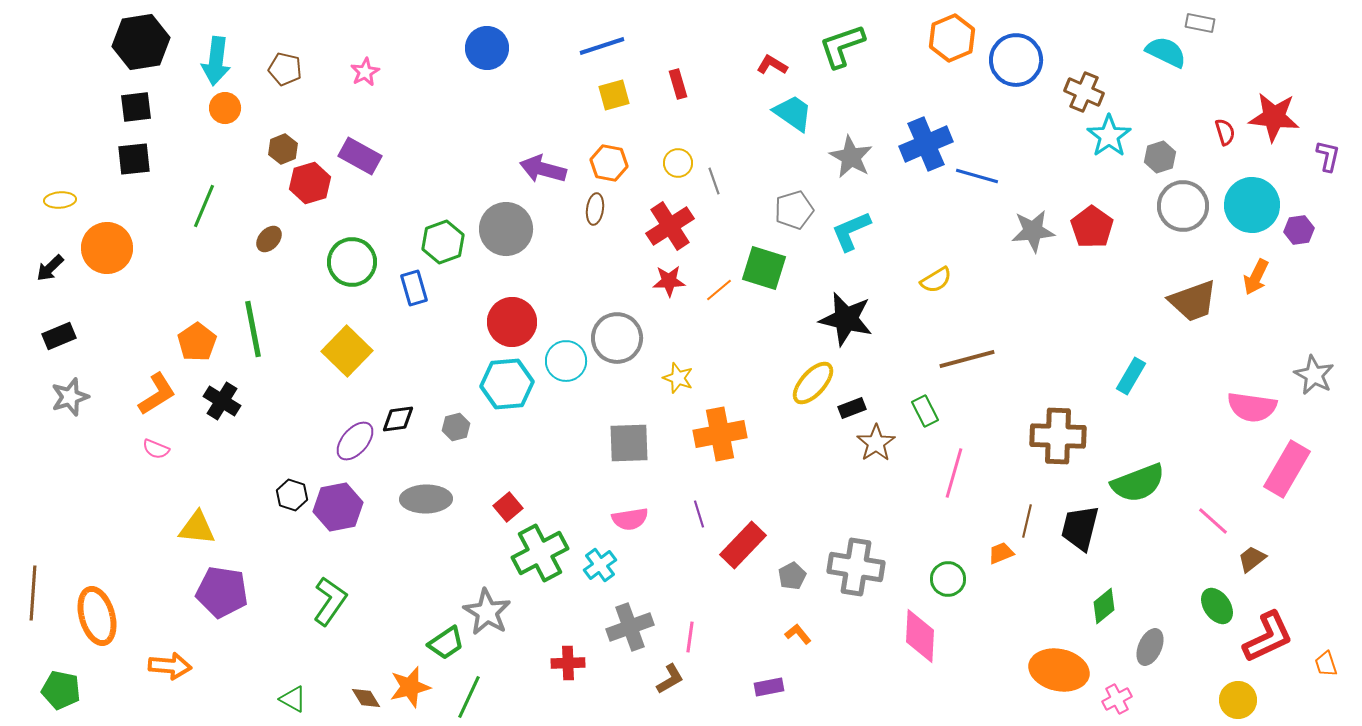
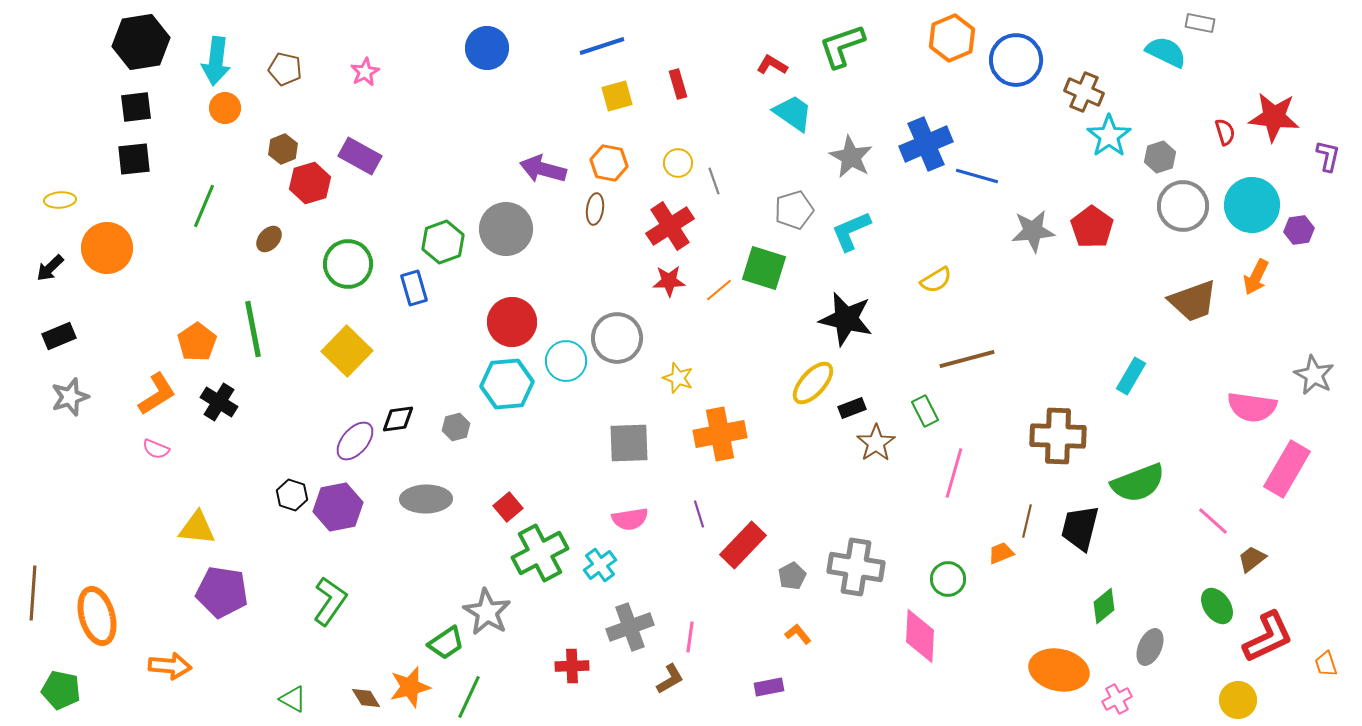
yellow square at (614, 95): moved 3 px right, 1 px down
green circle at (352, 262): moved 4 px left, 2 px down
black cross at (222, 401): moved 3 px left, 1 px down
red cross at (568, 663): moved 4 px right, 3 px down
